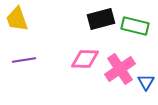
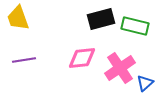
yellow trapezoid: moved 1 px right, 1 px up
pink diamond: moved 3 px left, 1 px up; rotated 8 degrees counterclockwise
pink cross: moved 1 px up
blue triangle: moved 1 px left, 1 px down; rotated 18 degrees clockwise
